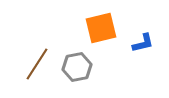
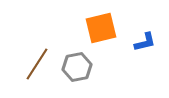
blue L-shape: moved 2 px right, 1 px up
